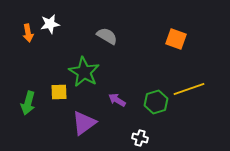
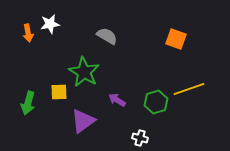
purple triangle: moved 1 px left, 2 px up
